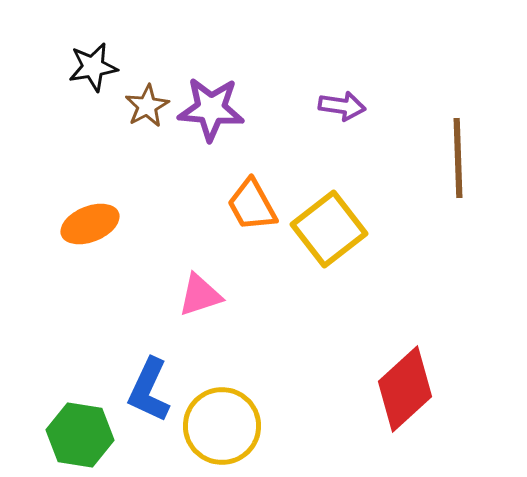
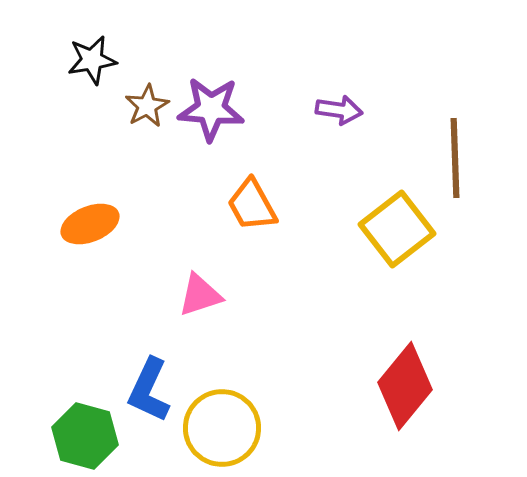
black star: moved 1 px left, 7 px up
purple arrow: moved 3 px left, 4 px down
brown line: moved 3 px left
yellow square: moved 68 px right
red diamond: moved 3 px up; rotated 8 degrees counterclockwise
yellow circle: moved 2 px down
green hexagon: moved 5 px right, 1 px down; rotated 6 degrees clockwise
